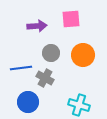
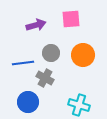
purple arrow: moved 1 px left, 1 px up; rotated 12 degrees counterclockwise
blue line: moved 2 px right, 5 px up
